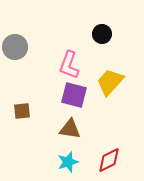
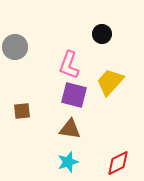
red diamond: moved 9 px right, 3 px down
